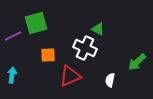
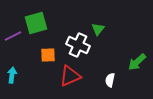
green triangle: rotated 40 degrees clockwise
white cross: moved 7 px left, 3 px up
